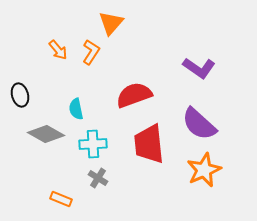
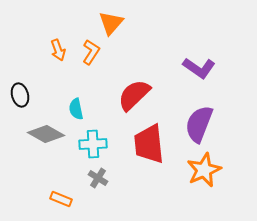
orange arrow: rotated 20 degrees clockwise
red semicircle: rotated 24 degrees counterclockwise
purple semicircle: rotated 69 degrees clockwise
